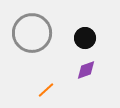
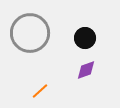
gray circle: moved 2 px left
orange line: moved 6 px left, 1 px down
